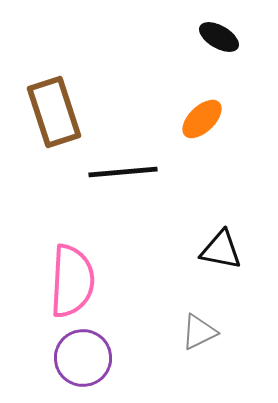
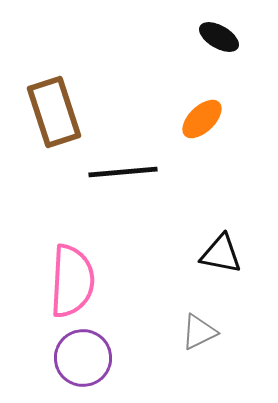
black triangle: moved 4 px down
